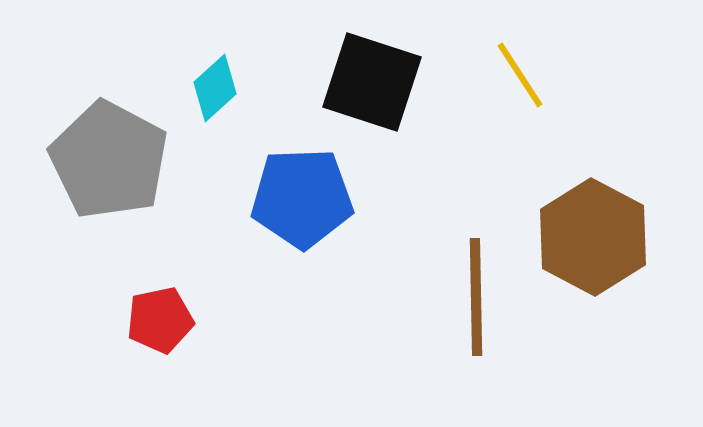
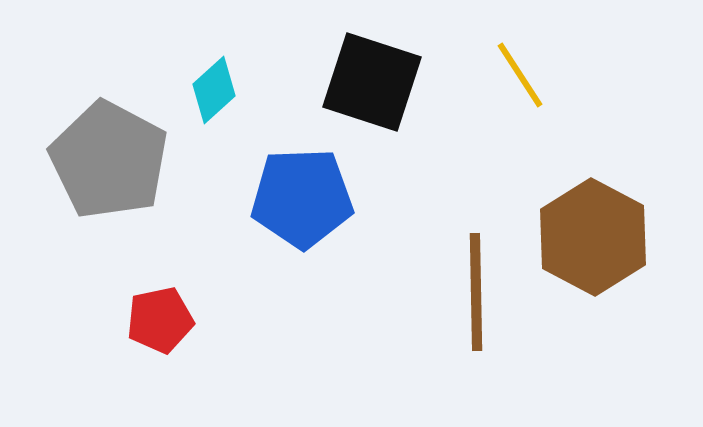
cyan diamond: moved 1 px left, 2 px down
brown line: moved 5 px up
